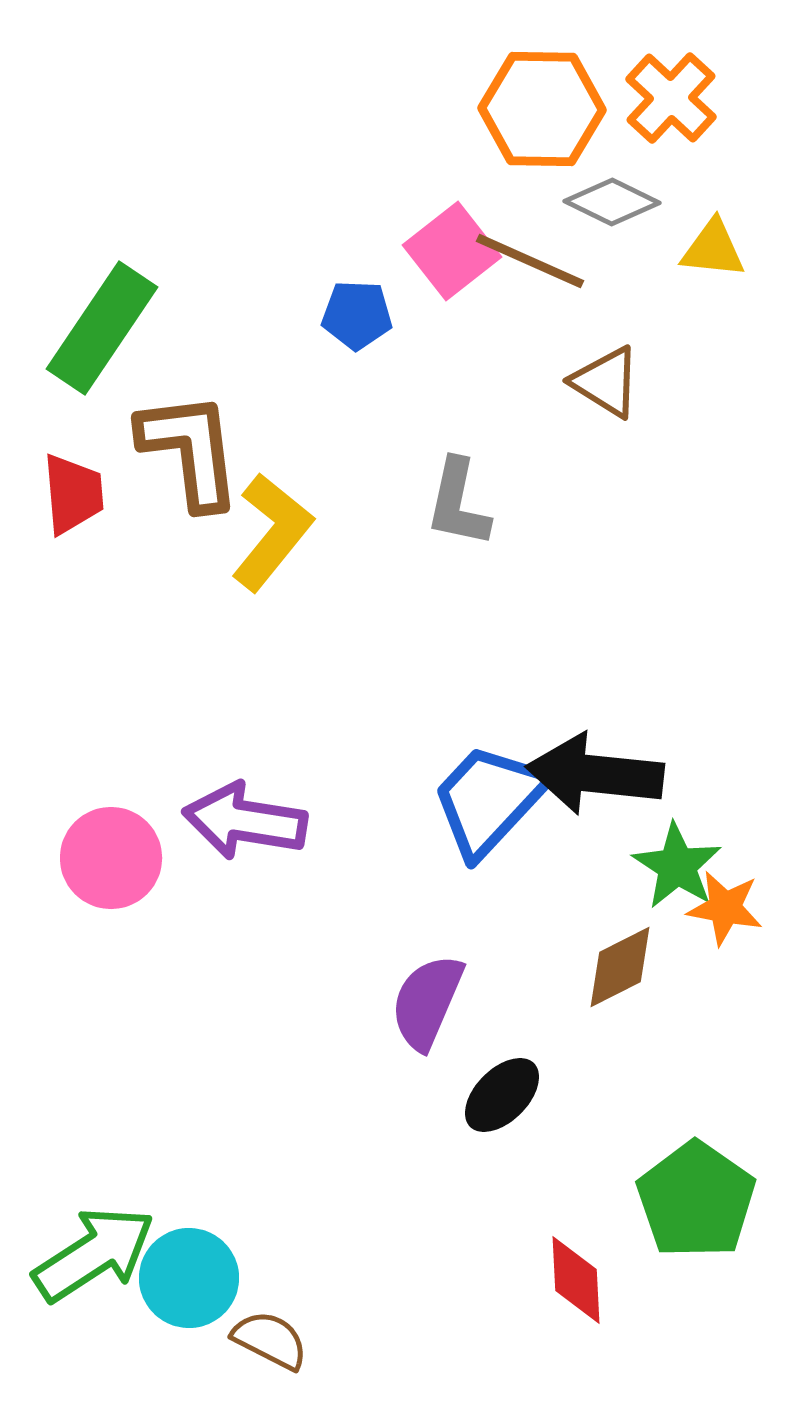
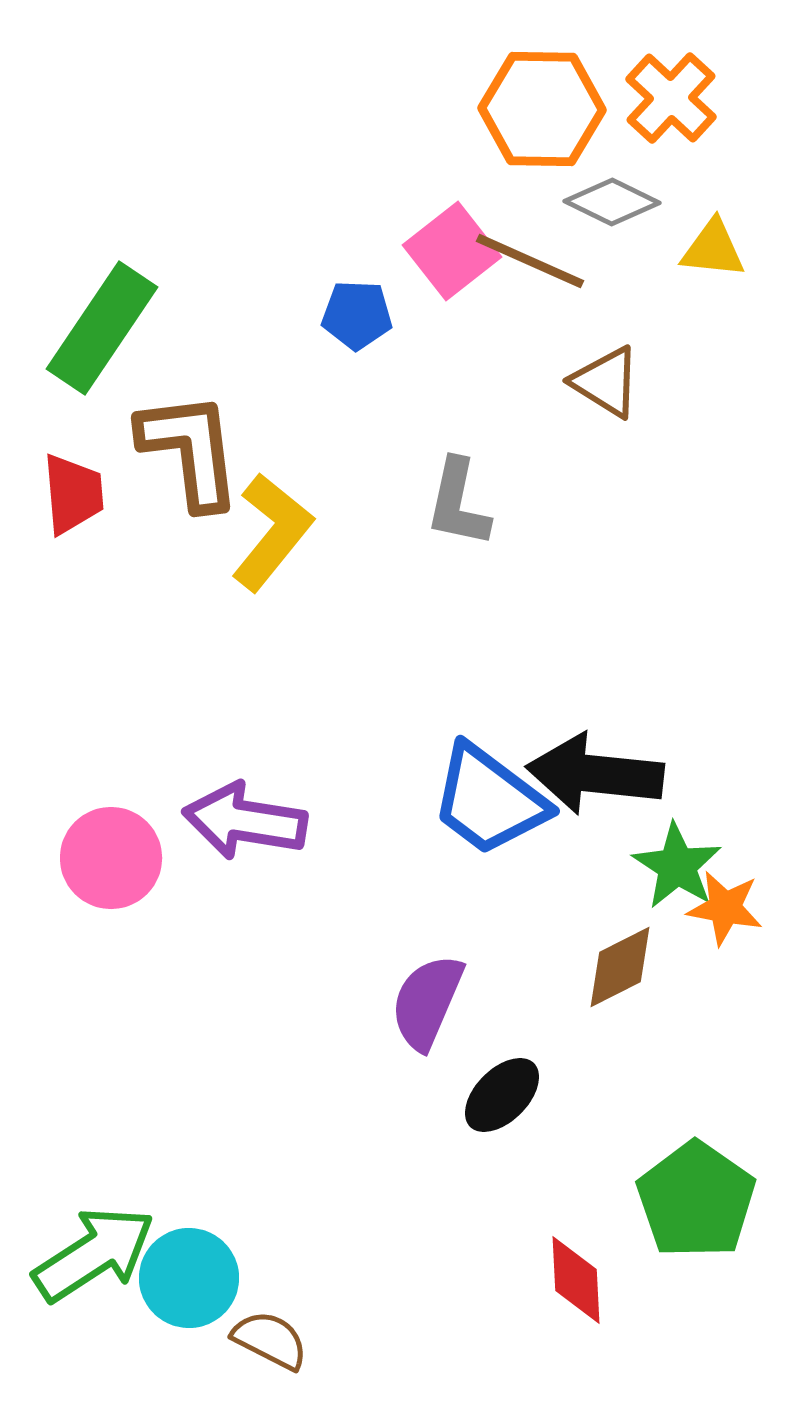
blue trapezoid: rotated 96 degrees counterclockwise
